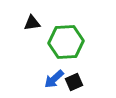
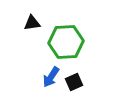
blue arrow: moved 3 px left, 2 px up; rotated 15 degrees counterclockwise
